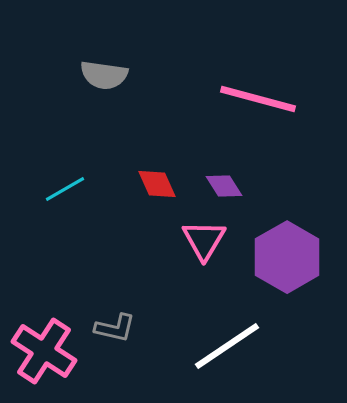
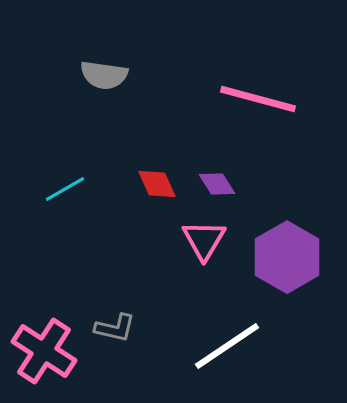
purple diamond: moved 7 px left, 2 px up
